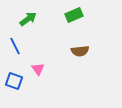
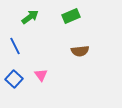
green rectangle: moved 3 px left, 1 px down
green arrow: moved 2 px right, 2 px up
pink triangle: moved 3 px right, 6 px down
blue square: moved 2 px up; rotated 24 degrees clockwise
